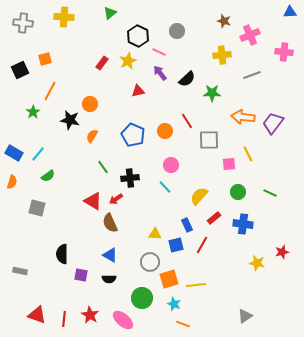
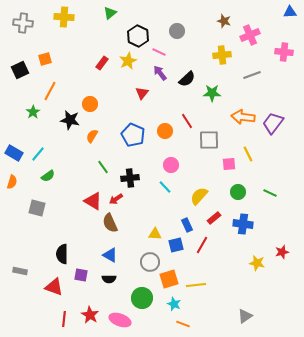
red triangle at (138, 91): moved 4 px right, 2 px down; rotated 40 degrees counterclockwise
red triangle at (37, 315): moved 17 px right, 28 px up
pink ellipse at (123, 320): moved 3 px left; rotated 20 degrees counterclockwise
